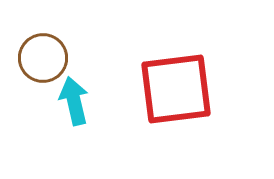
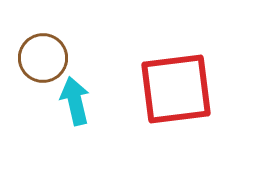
cyan arrow: moved 1 px right
